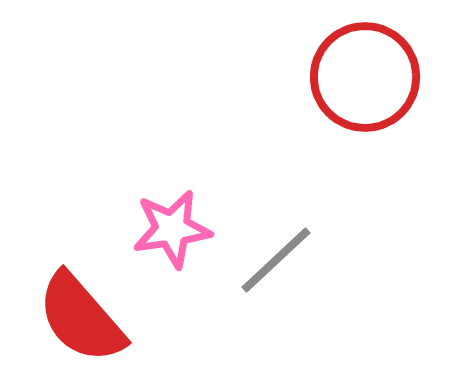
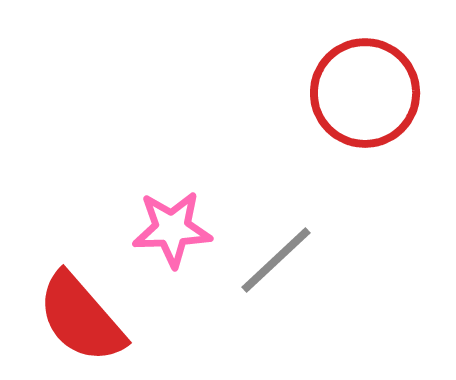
red circle: moved 16 px down
pink star: rotated 6 degrees clockwise
